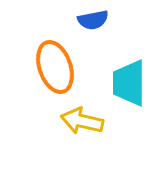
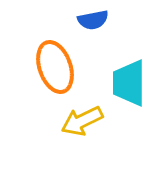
yellow arrow: rotated 39 degrees counterclockwise
